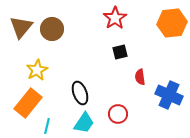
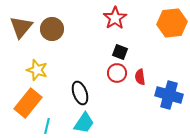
black square: rotated 35 degrees clockwise
yellow star: rotated 25 degrees counterclockwise
blue cross: rotated 8 degrees counterclockwise
red circle: moved 1 px left, 41 px up
